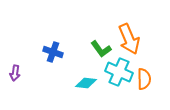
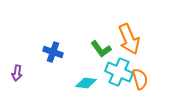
purple arrow: moved 2 px right
orange semicircle: moved 4 px left; rotated 15 degrees counterclockwise
